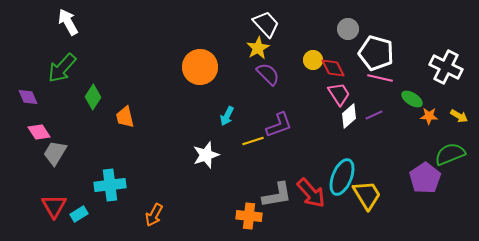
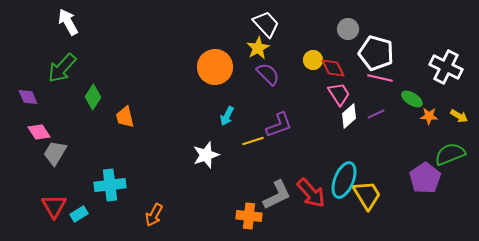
orange circle: moved 15 px right
purple line: moved 2 px right, 1 px up
cyan ellipse: moved 2 px right, 3 px down
gray L-shape: rotated 16 degrees counterclockwise
